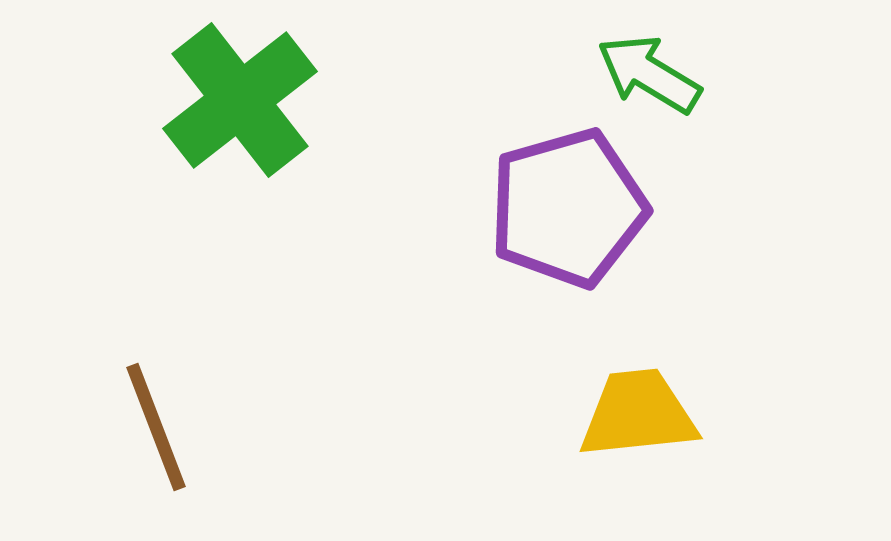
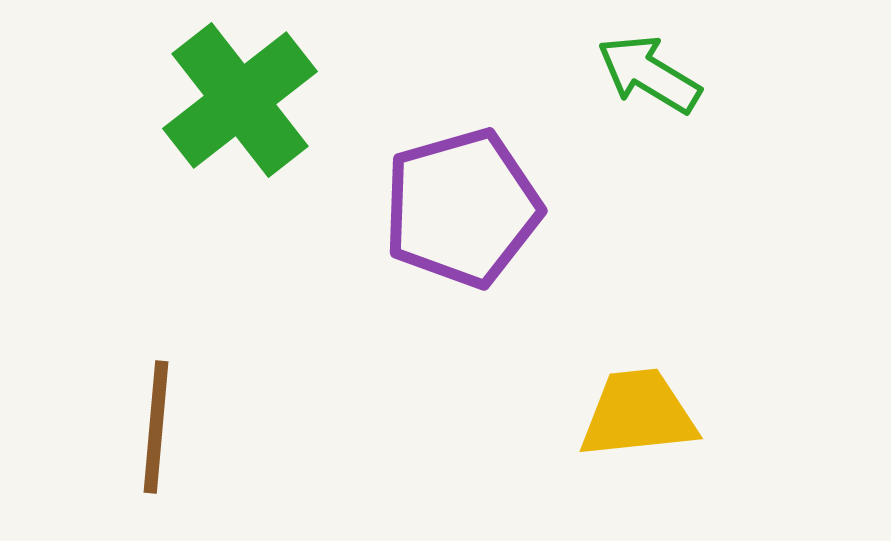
purple pentagon: moved 106 px left
brown line: rotated 26 degrees clockwise
